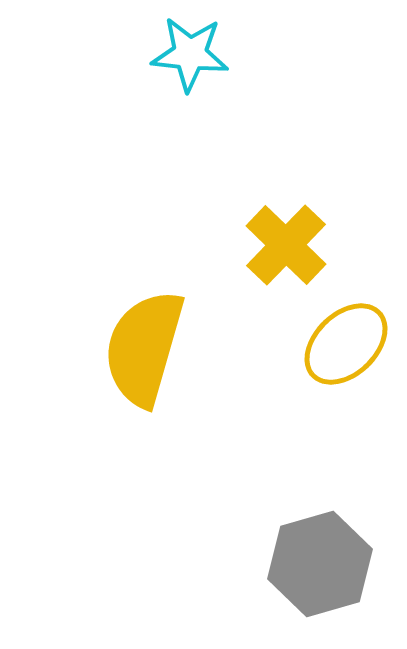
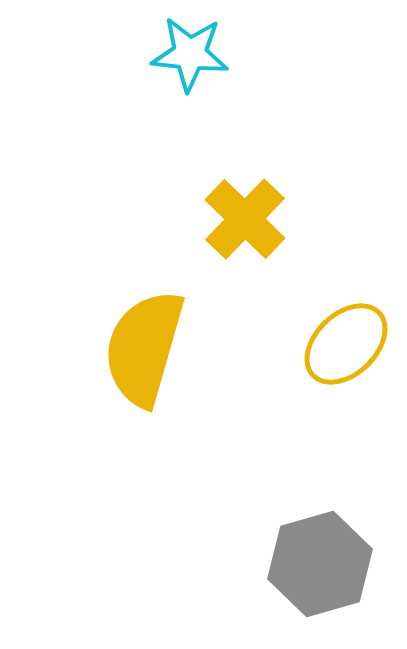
yellow cross: moved 41 px left, 26 px up
